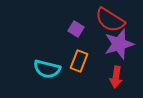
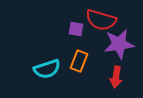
red semicircle: moved 9 px left; rotated 16 degrees counterclockwise
purple square: rotated 21 degrees counterclockwise
purple star: rotated 8 degrees clockwise
cyan semicircle: rotated 32 degrees counterclockwise
